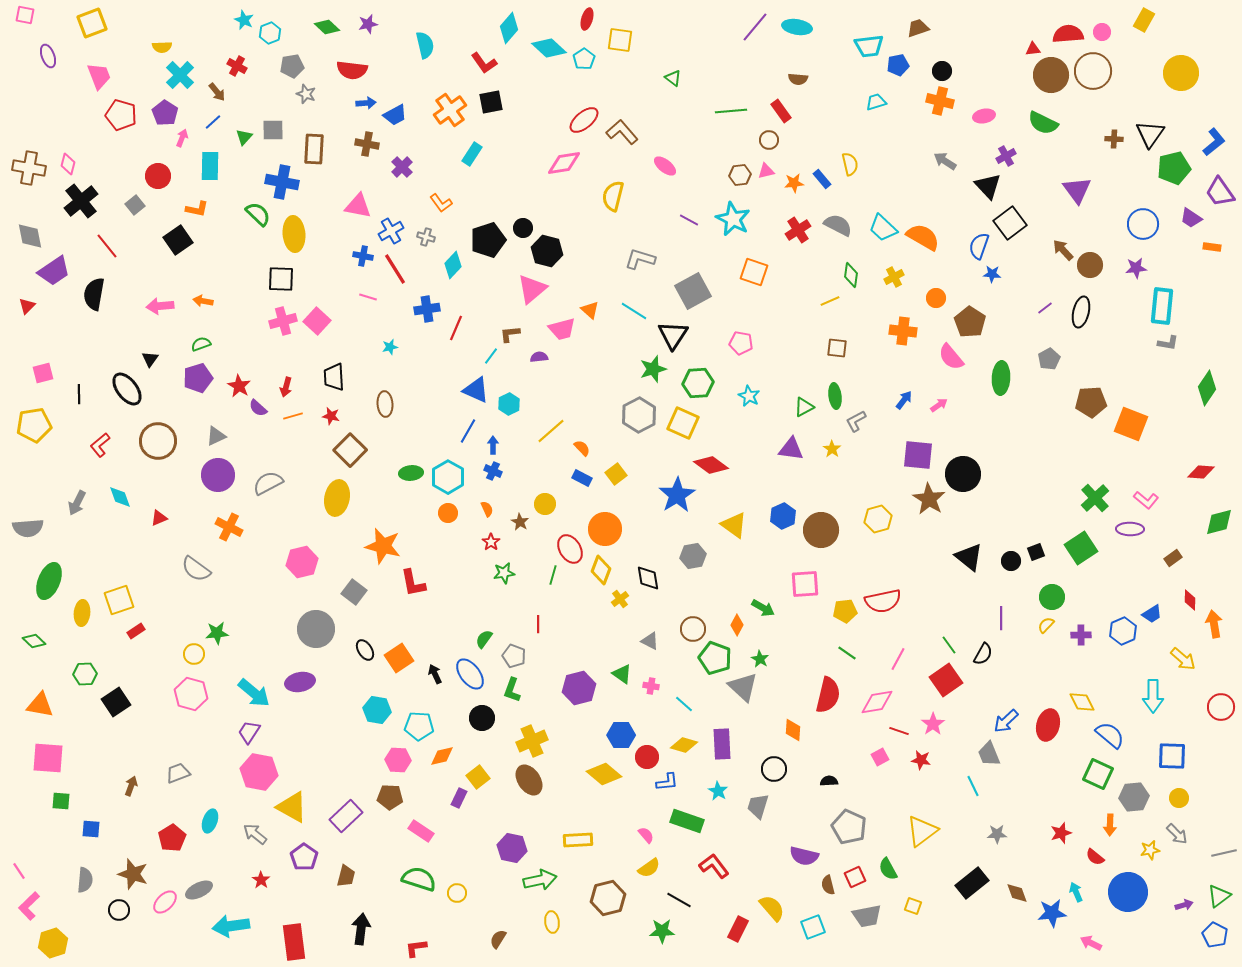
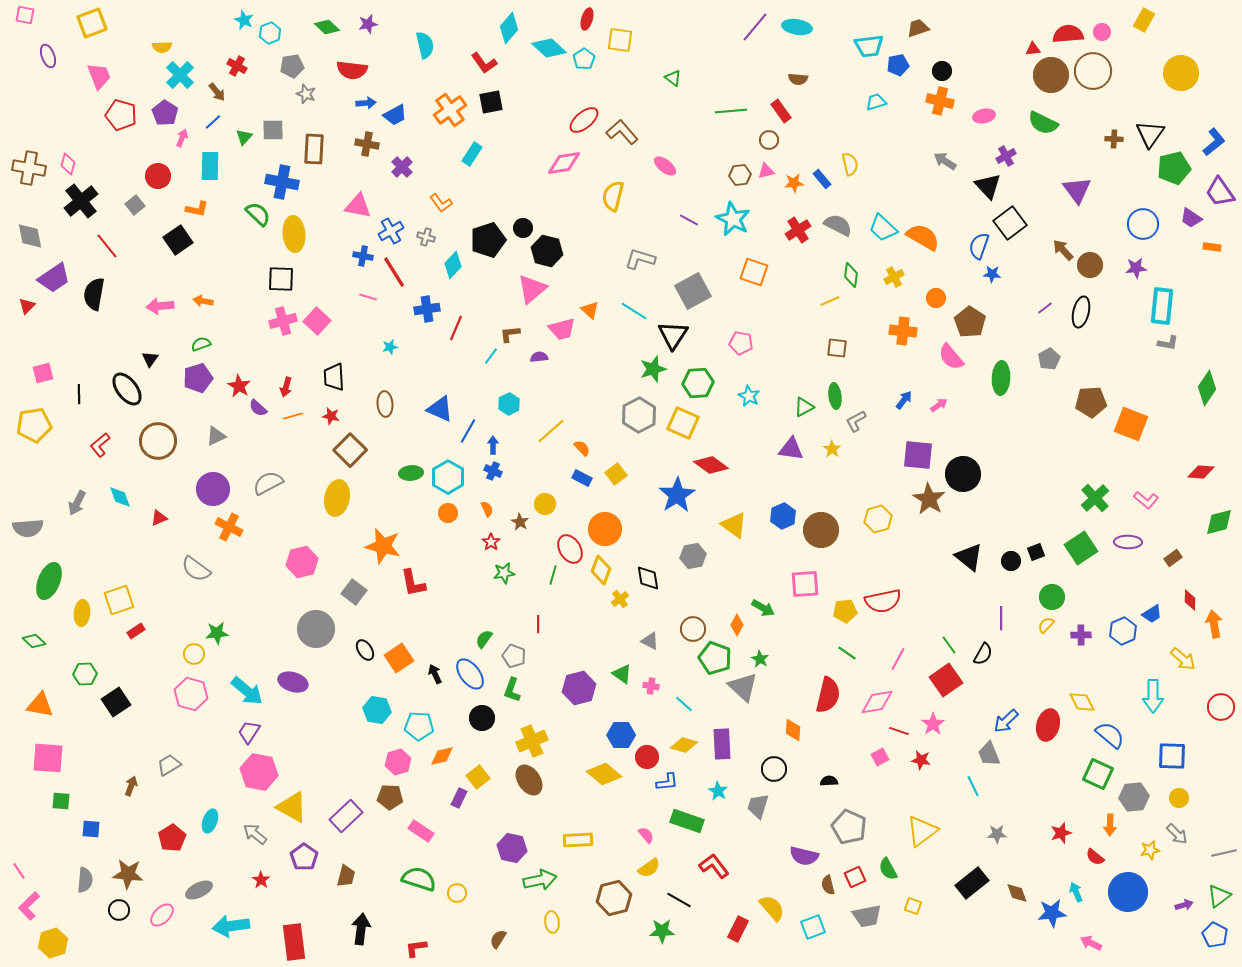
red line at (395, 269): moved 1 px left, 3 px down
purple trapezoid at (54, 271): moved 7 px down
blue triangle at (476, 390): moved 36 px left, 19 px down
purple circle at (218, 475): moved 5 px left, 14 px down
purple ellipse at (1130, 529): moved 2 px left, 13 px down
purple ellipse at (300, 682): moved 7 px left; rotated 28 degrees clockwise
cyan arrow at (254, 693): moved 7 px left, 2 px up
pink hexagon at (398, 760): moved 2 px down; rotated 20 degrees counterclockwise
gray trapezoid at (178, 773): moved 9 px left, 8 px up; rotated 10 degrees counterclockwise
brown star at (133, 874): moved 5 px left; rotated 12 degrees counterclockwise
brown hexagon at (608, 898): moved 6 px right
pink ellipse at (165, 902): moved 3 px left, 13 px down
